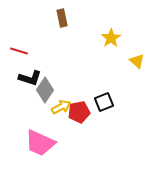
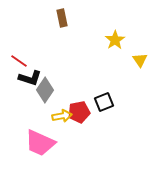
yellow star: moved 4 px right, 2 px down
red line: moved 10 px down; rotated 18 degrees clockwise
yellow triangle: moved 3 px right, 1 px up; rotated 14 degrees clockwise
yellow arrow: moved 1 px right, 9 px down; rotated 18 degrees clockwise
